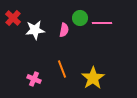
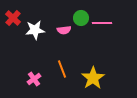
green circle: moved 1 px right
pink semicircle: rotated 72 degrees clockwise
pink cross: rotated 32 degrees clockwise
